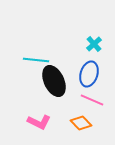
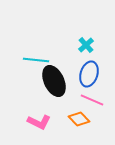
cyan cross: moved 8 px left, 1 px down
orange diamond: moved 2 px left, 4 px up
